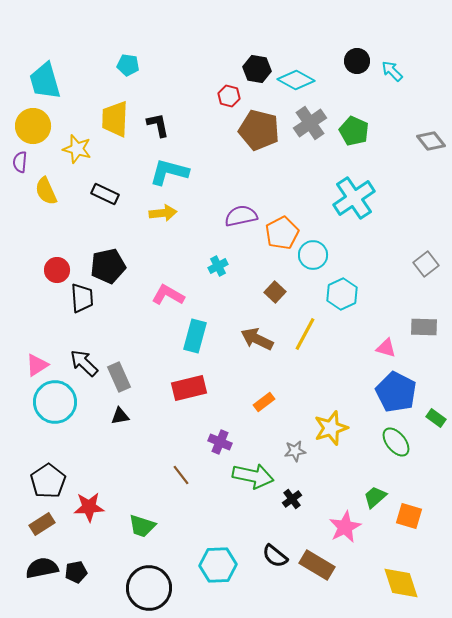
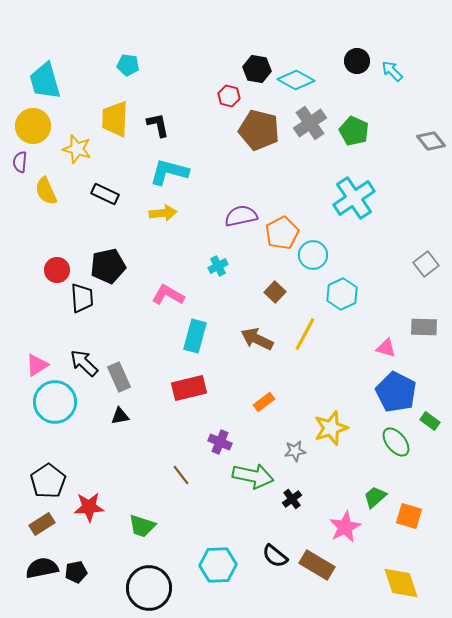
green rectangle at (436, 418): moved 6 px left, 3 px down
